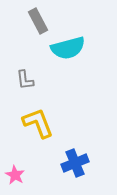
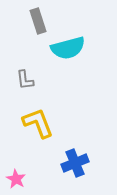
gray rectangle: rotated 10 degrees clockwise
pink star: moved 1 px right, 4 px down
